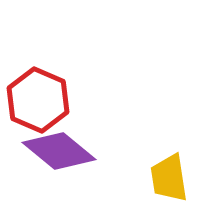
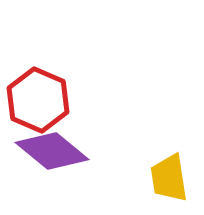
purple diamond: moved 7 px left
